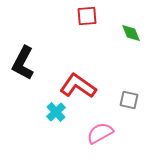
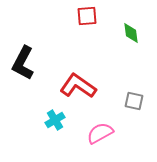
green diamond: rotated 15 degrees clockwise
gray square: moved 5 px right, 1 px down
cyan cross: moved 1 px left, 8 px down; rotated 12 degrees clockwise
